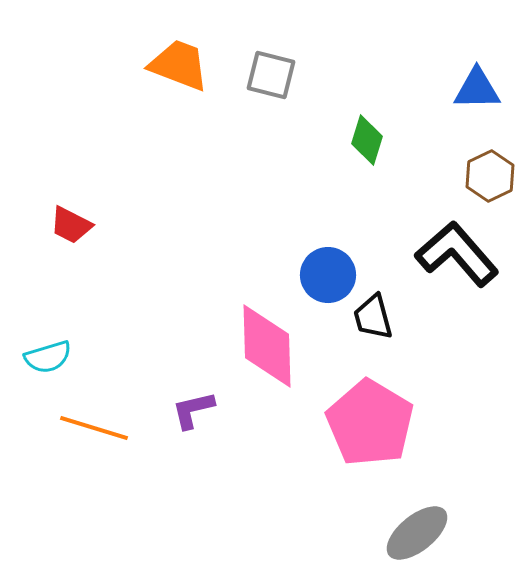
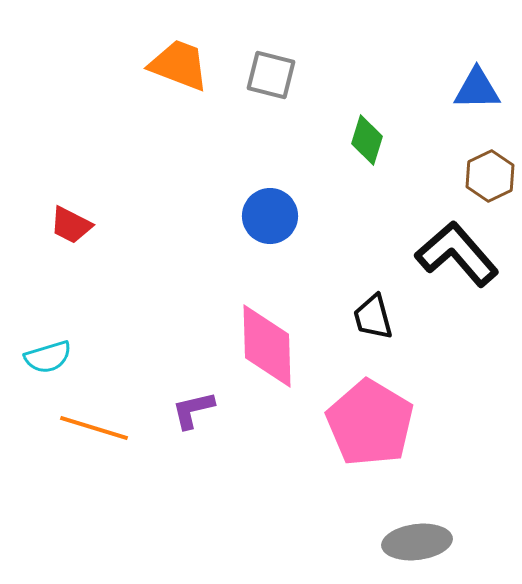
blue circle: moved 58 px left, 59 px up
gray ellipse: moved 9 px down; rotated 32 degrees clockwise
